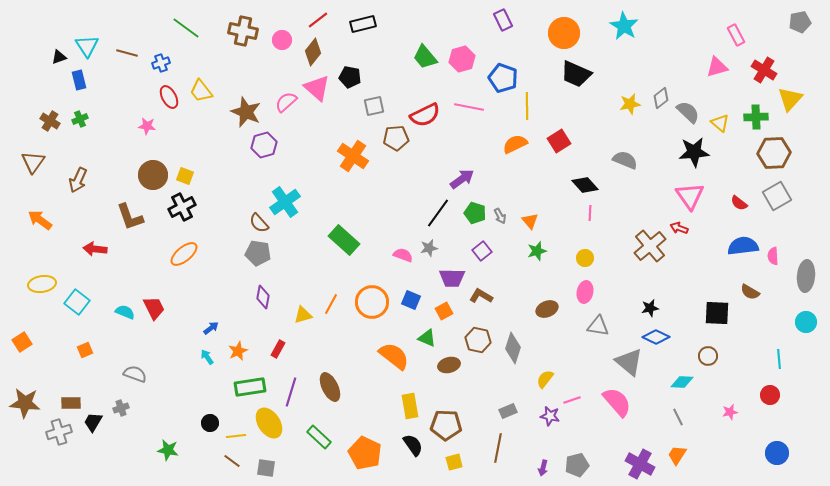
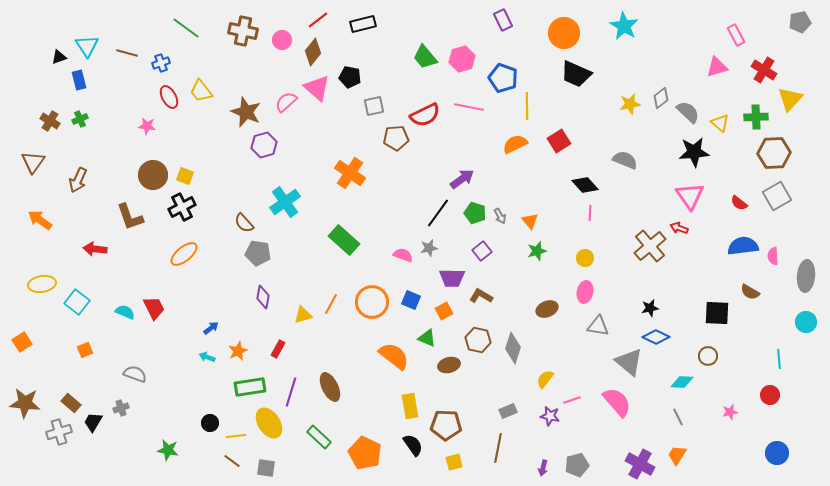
orange cross at (353, 156): moved 3 px left, 17 px down
brown semicircle at (259, 223): moved 15 px left
cyan arrow at (207, 357): rotated 35 degrees counterclockwise
brown rectangle at (71, 403): rotated 42 degrees clockwise
